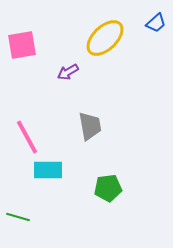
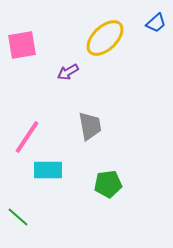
pink line: rotated 63 degrees clockwise
green pentagon: moved 4 px up
green line: rotated 25 degrees clockwise
